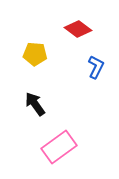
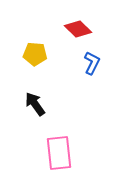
red diamond: rotated 8 degrees clockwise
blue L-shape: moved 4 px left, 4 px up
pink rectangle: moved 6 px down; rotated 60 degrees counterclockwise
